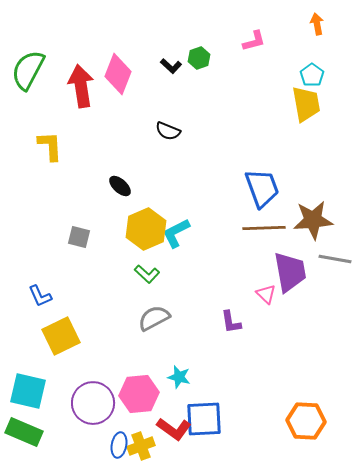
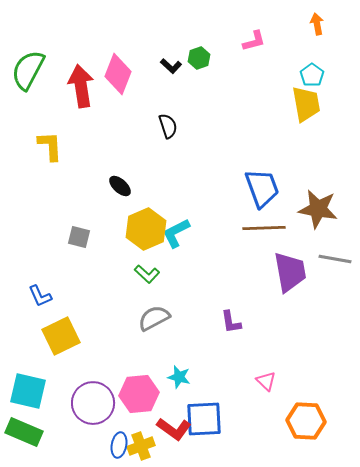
black semicircle: moved 5 px up; rotated 130 degrees counterclockwise
brown star: moved 5 px right, 11 px up; rotated 15 degrees clockwise
pink triangle: moved 87 px down
